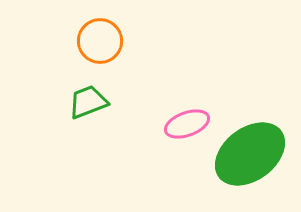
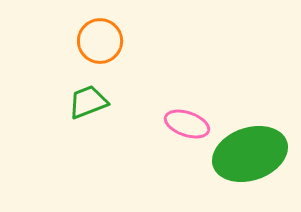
pink ellipse: rotated 39 degrees clockwise
green ellipse: rotated 18 degrees clockwise
